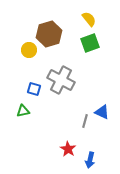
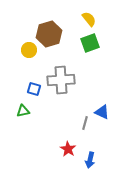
gray cross: rotated 32 degrees counterclockwise
gray line: moved 2 px down
